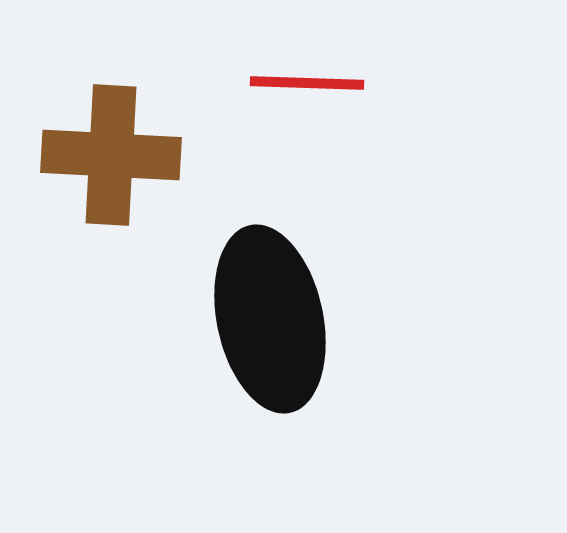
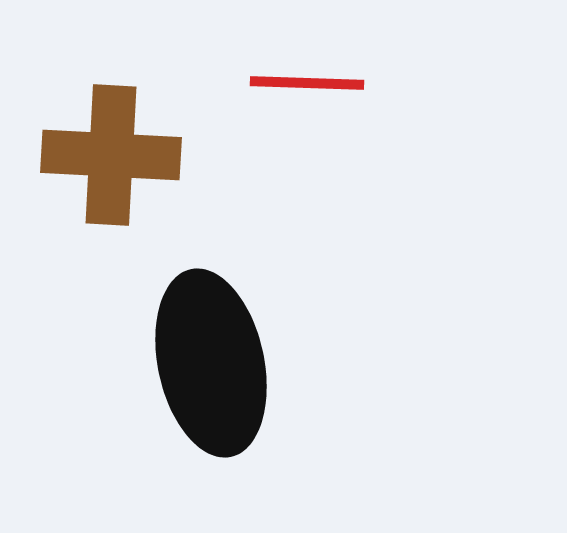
black ellipse: moved 59 px left, 44 px down
